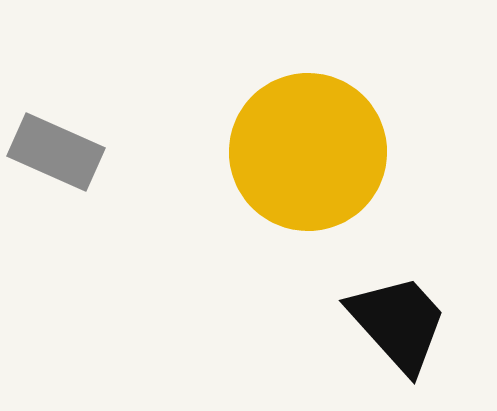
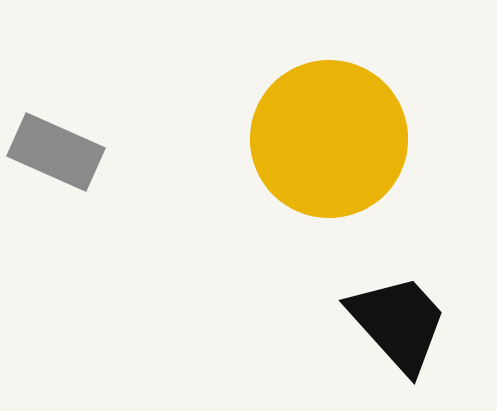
yellow circle: moved 21 px right, 13 px up
